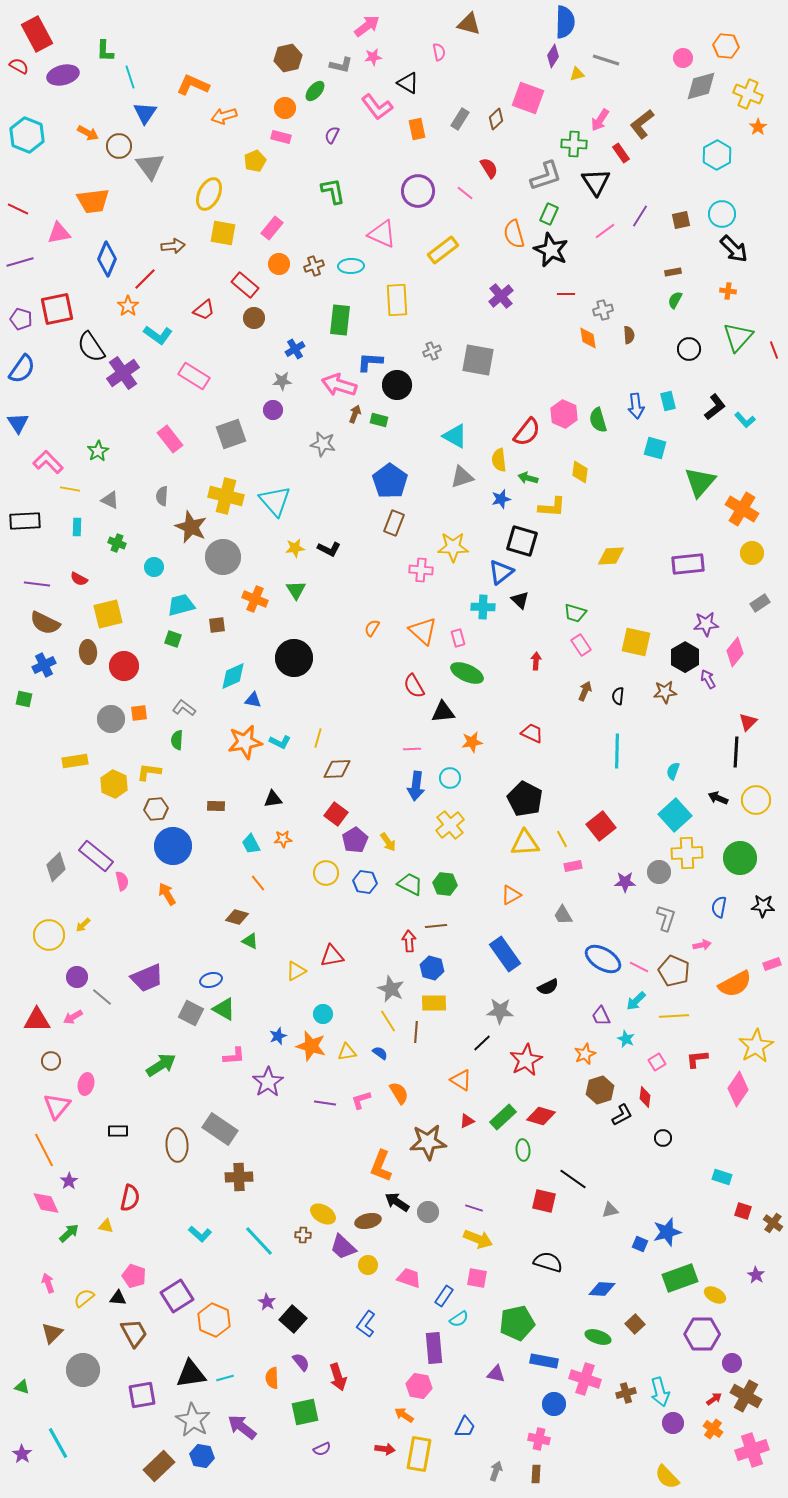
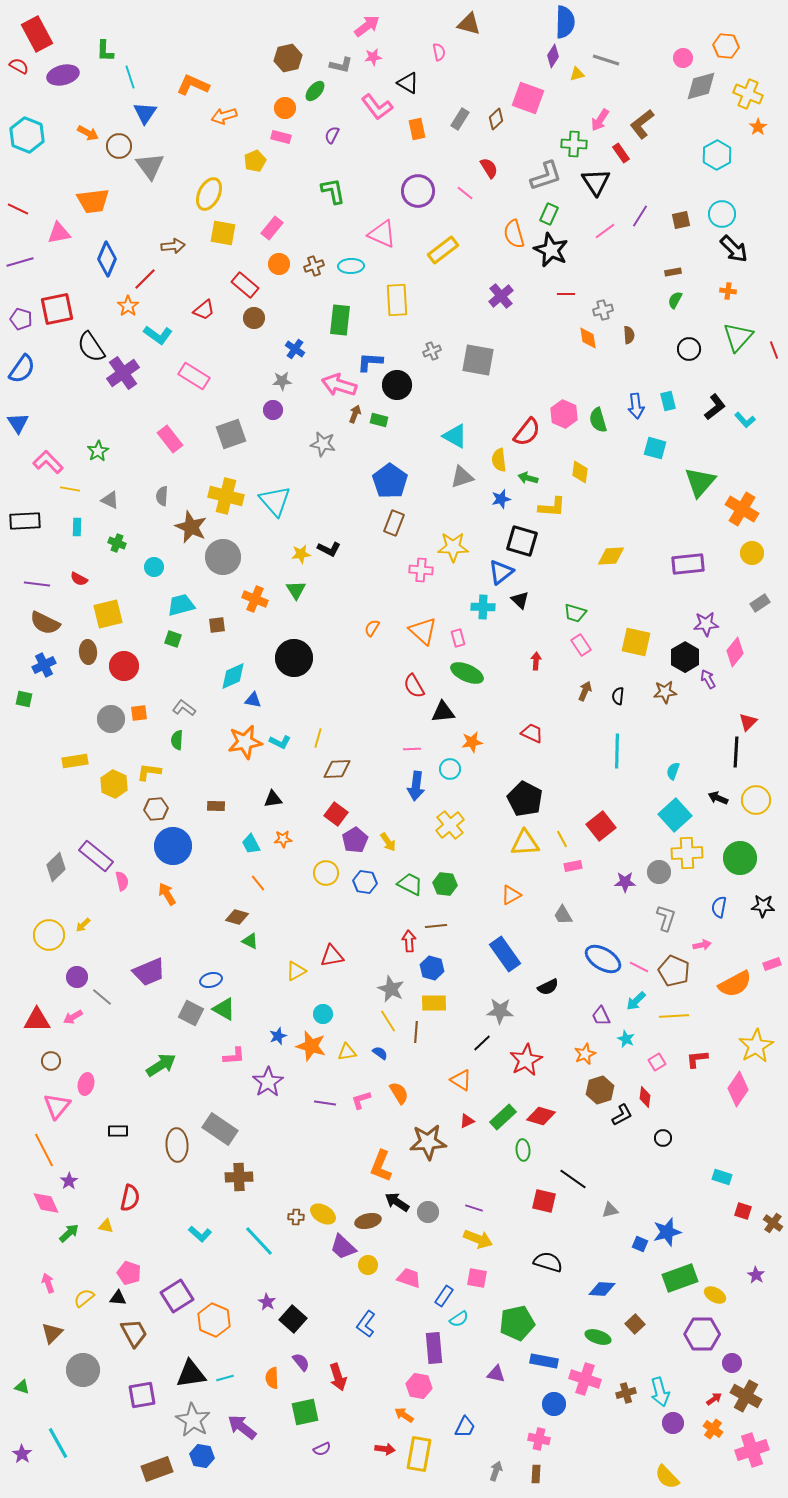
blue cross at (295, 349): rotated 24 degrees counterclockwise
yellow star at (295, 548): moved 6 px right, 6 px down
cyan circle at (450, 778): moved 9 px up
purple trapezoid at (147, 978): moved 2 px right, 6 px up
brown cross at (303, 1235): moved 7 px left, 18 px up
pink pentagon at (134, 1276): moved 5 px left, 3 px up
brown rectangle at (159, 1466): moved 2 px left, 3 px down; rotated 24 degrees clockwise
